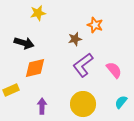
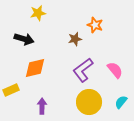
black arrow: moved 4 px up
purple L-shape: moved 5 px down
pink semicircle: moved 1 px right
yellow circle: moved 6 px right, 2 px up
